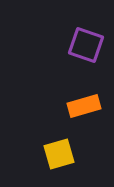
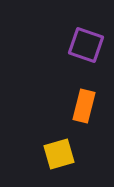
orange rectangle: rotated 60 degrees counterclockwise
